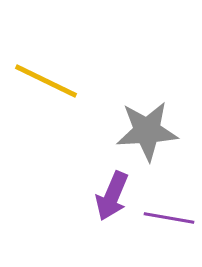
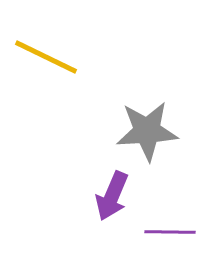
yellow line: moved 24 px up
purple line: moved 1 px right, 14 px down; rotated 9 degrees counterclockwise
